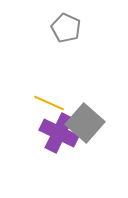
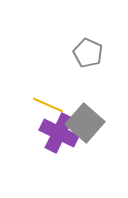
gray pentagon: moved 22 px right, 25 px down
yellow line: moved 1 px left, 2 px down
